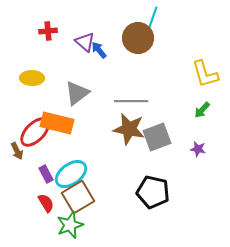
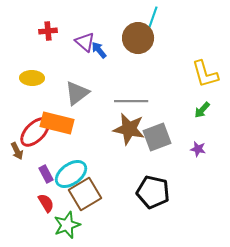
brown square: moved 7 px right, 3 px up
green star: moved 3 px left
